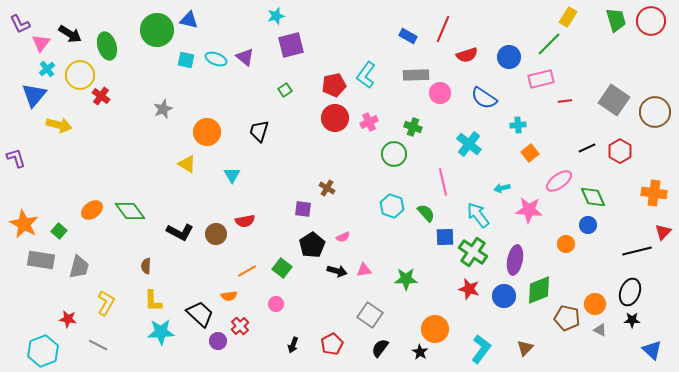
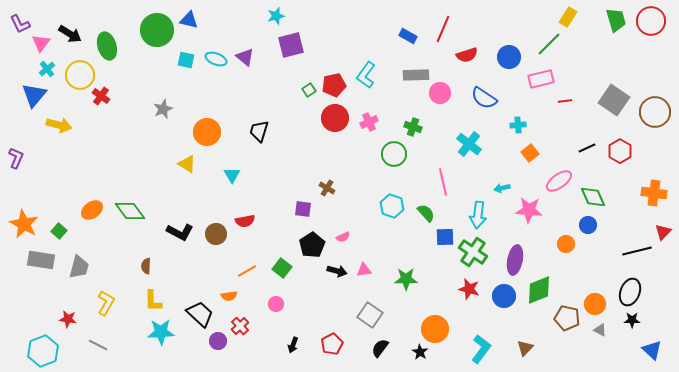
green square at (285, 90): moved 24 px right
purple L-shape at (16, 158): rotated 40 degrees clockwise
cyan arrow at (478, 215): rotated 136 degrees counterclockwise
